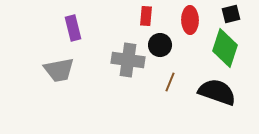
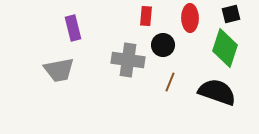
red ellipse: moved 2 px up
black circle: moved 3 px right
